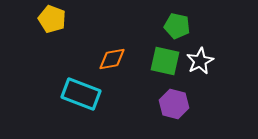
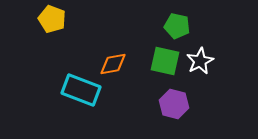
orange diamond: moved 1 px right, 5 px down
cyan rectangle: moved 4 px up
